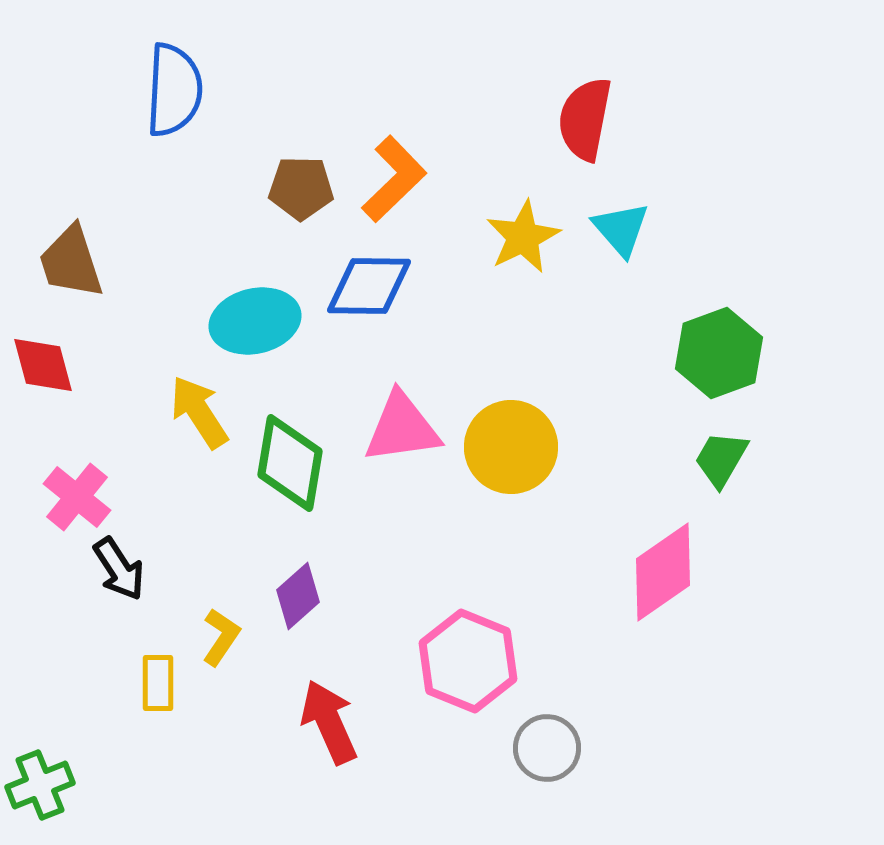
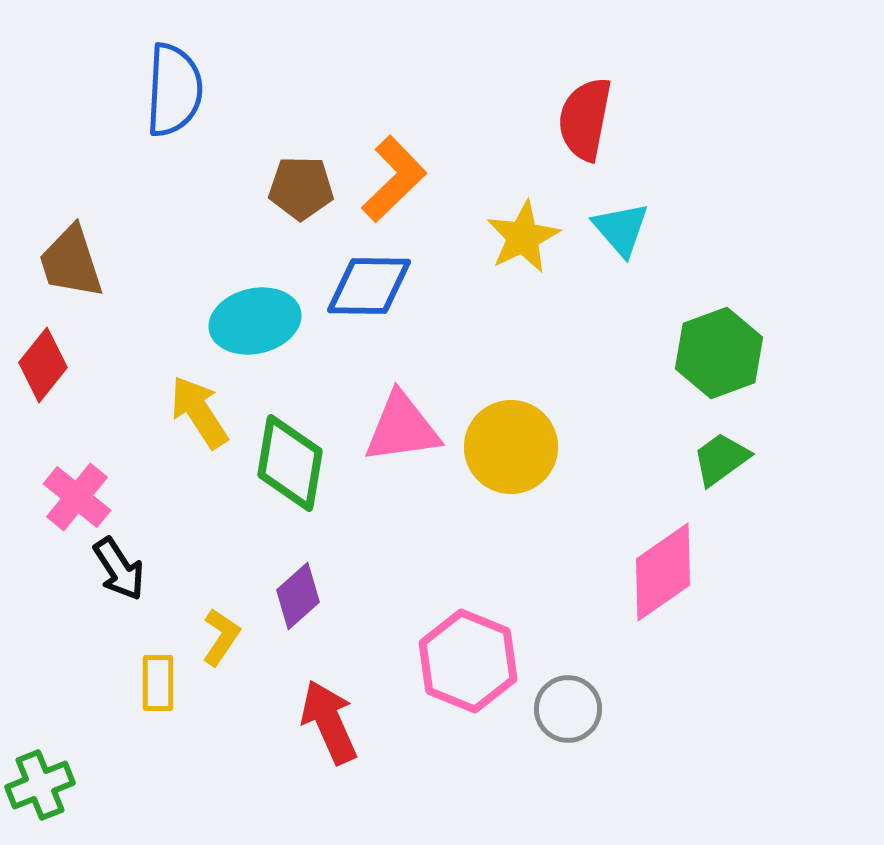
red diamond: rotated 54 degrees clockwise
green trapezoid: rotated 24 degrees clockwise
gray circle: moved 21 px right, 39 px up
